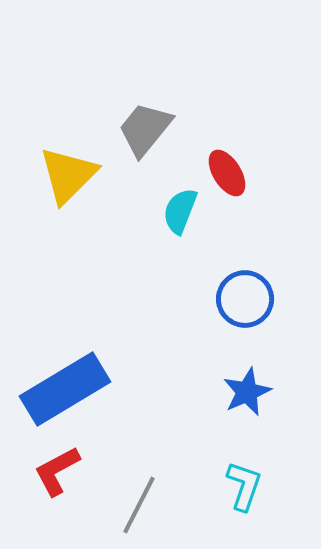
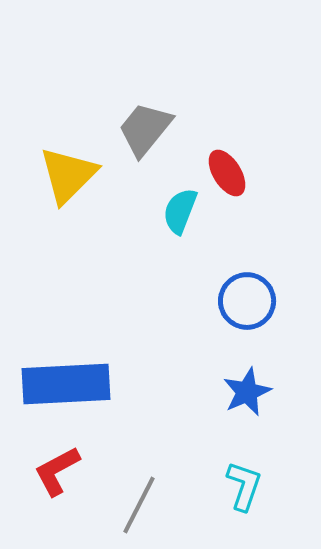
blue circle: moved 2 px right, 2 px down
blue rectangle: moved 1 px right, 5 px up; rotated 28 degrees clockwise
